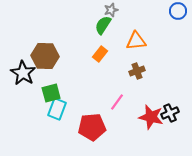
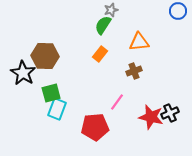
orange triangle: moved 3 px right, 1 px down
brown cross: moved 3 px left
red pentagon: moved 3 px right
